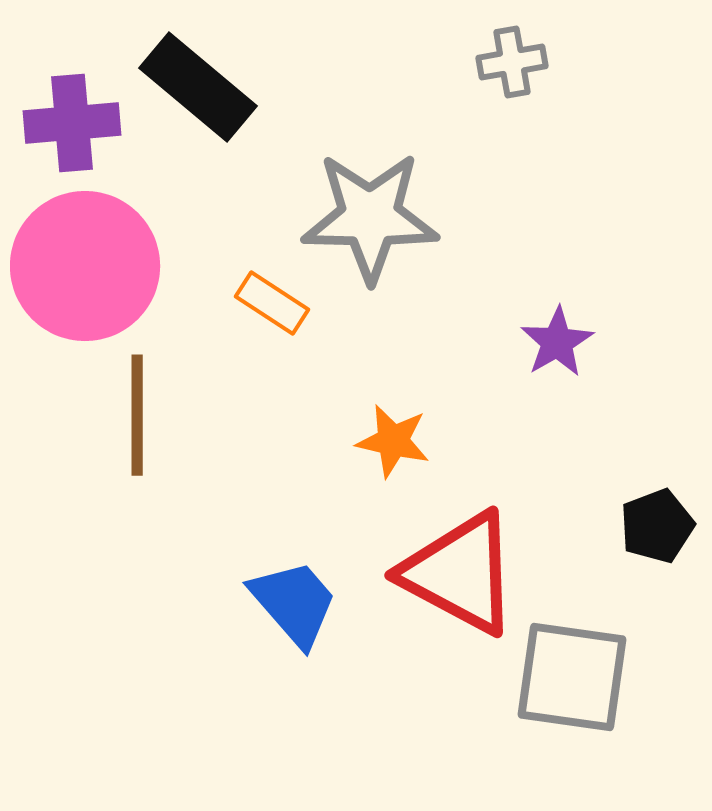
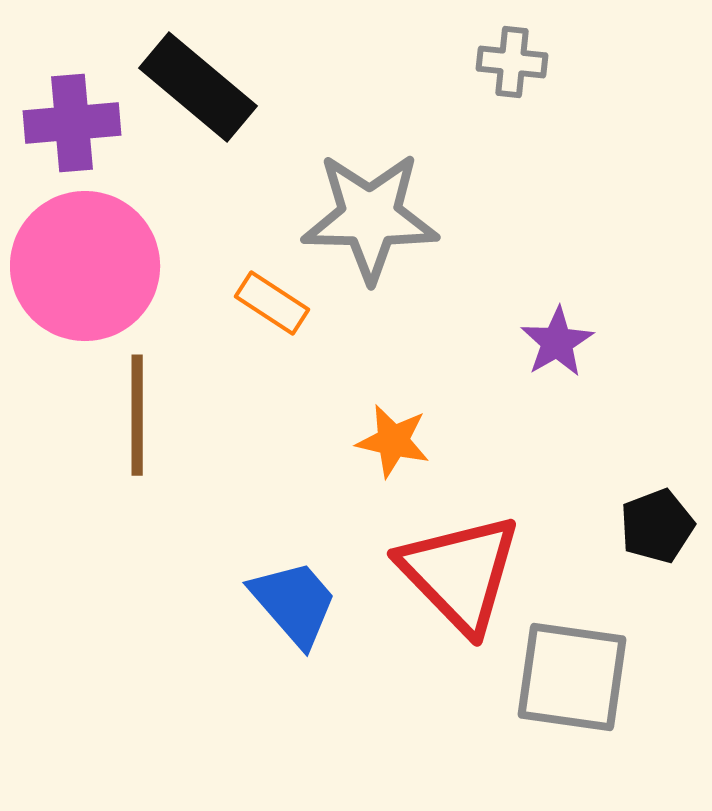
gray cross: rotated 16 degrees clockwise
red triangle: rotated 18 degrees clockwise
